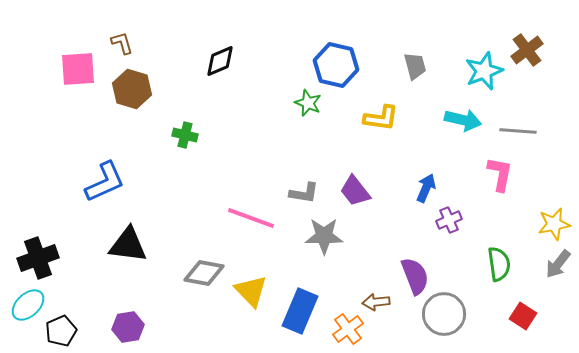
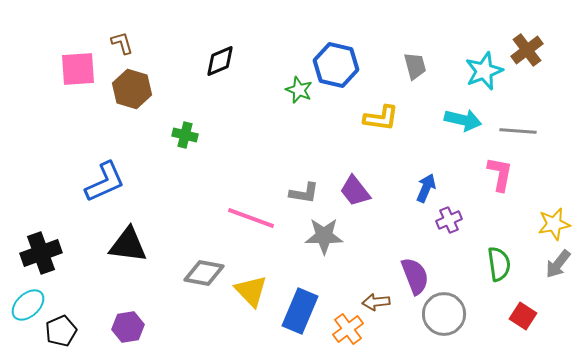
green star: moved 9 px left, 13 px up
black cross: moved 3 px right, 5 px up
